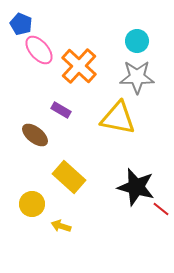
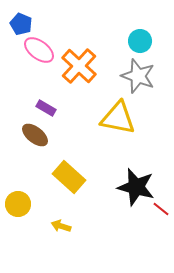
cyan circle: moved 3 px right
pink ellipse: rotated 12 degrees counterclockwise
gray star: moved 1 px right, 1 px up; rotated 20 degrees clockwise
purple rectangle: moved 15 px left, 2 px up
yellow circle: moved 14 px left
